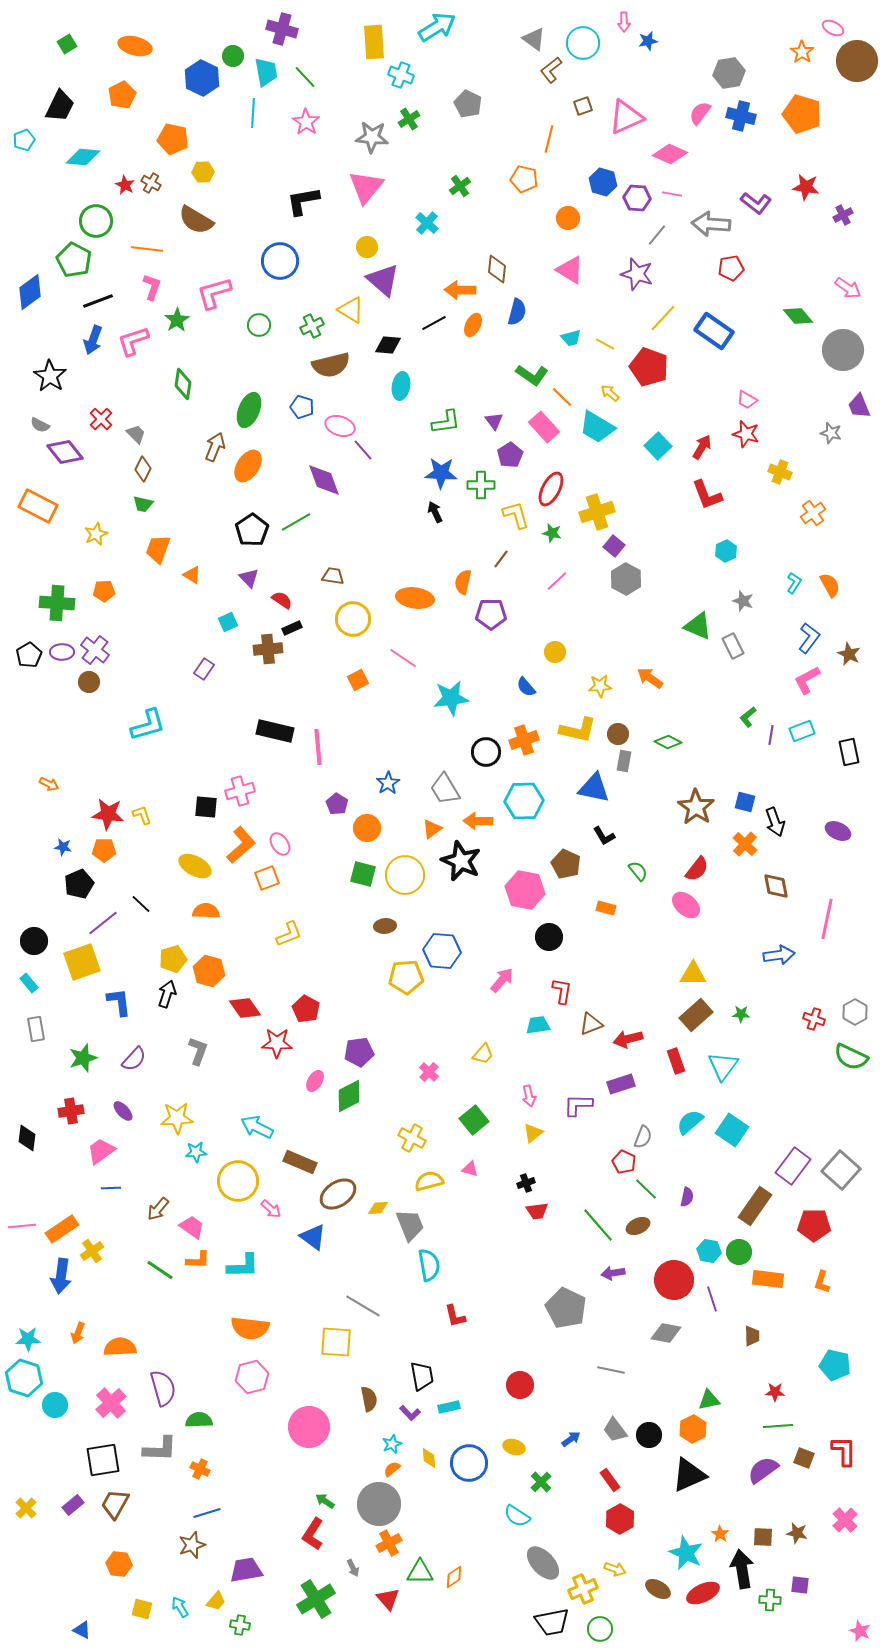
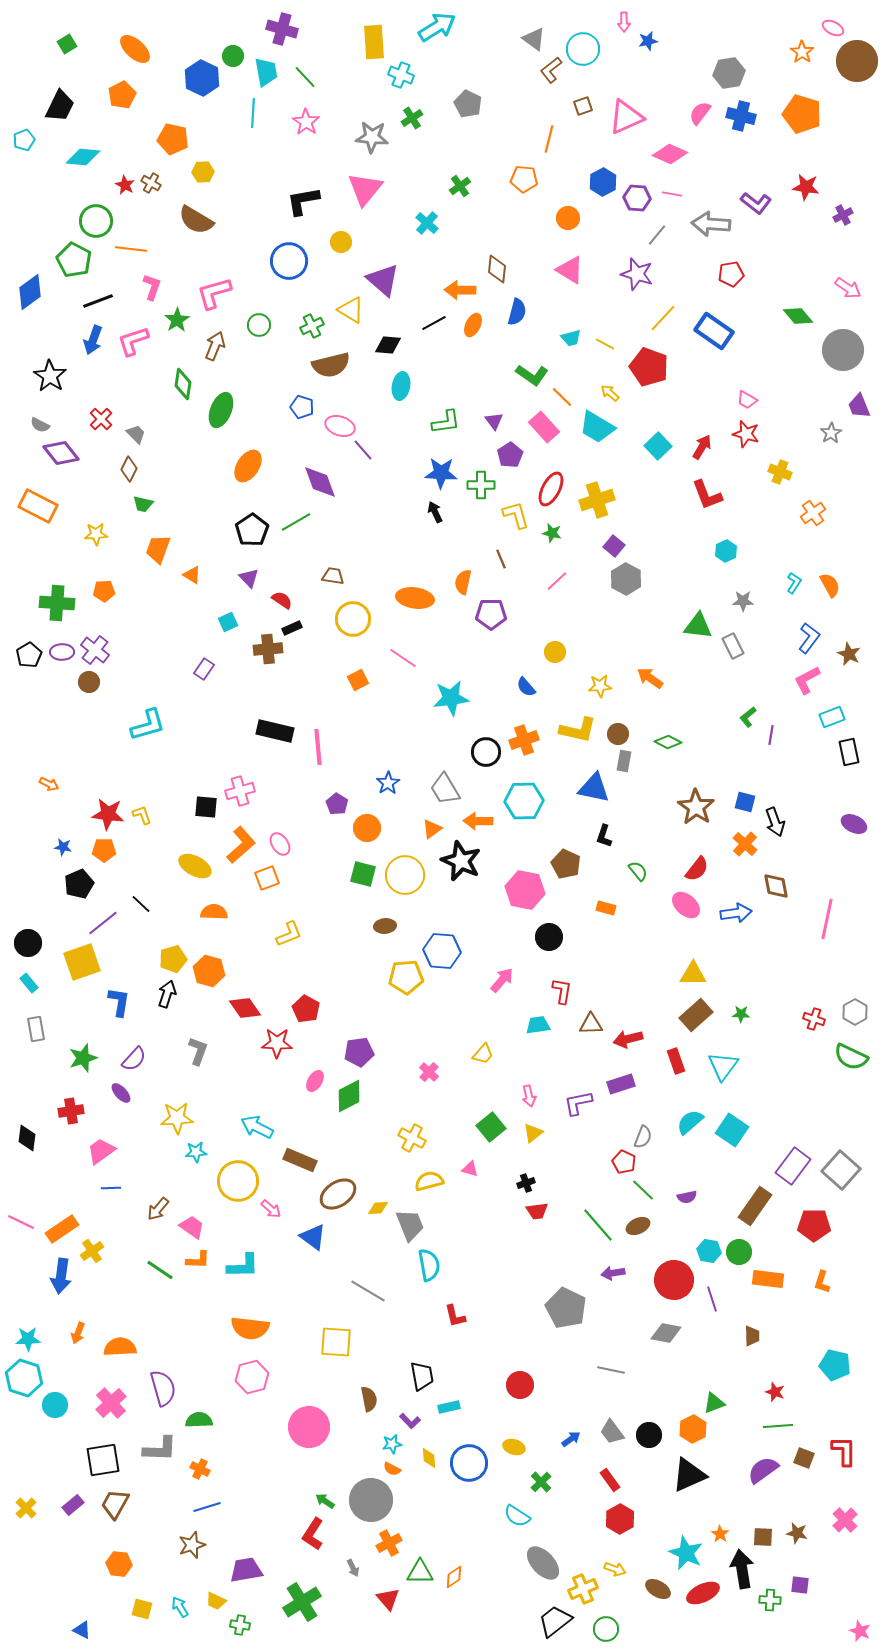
cyan circle at (583, 43): moved 6 px down
orange ellipse at (135, 46): moved 3 px down; rotated 28 degrees clockwise
green cross at (409, 119): moved 3 px right, 1 px up
orange pentagon at (524, 179): rotated 8 degrees counterclockwise
blue hexagon at (603, 182): rotated 16 degrees clockwise
pink triangle at (366, 187): moved 1 px left, 2 px down
yellow circle at (367, 247): moved 26 px left, 5 px up
orange line at (147, 249): moved 16 px left
blue circle at (280, 261): moved 9 px right
red pentagon at (731, 268): moved 6 px down
green ellipse at (249, 410): moved 28 px left
gray star at (831, 433): rotated 25 degrees clockwise
brown arrow at (215, 447): moved 101 px up
purple diamond at (65, 452): moved 4 px left, 1 px down
brown diamond at (143, 469): moved 14 px left
purple diamond at (324, 480): moved 4 px left, 2 px down
yellow cross at (597, 512): moved 12 px up
yellow star at (96, 534): rotated 20 degrees clockwise
brown line at (501, 559): rotated 60 degrees counterclockwise
gray star at (743, 601): rotated 20 degrees counterclockwise
green triangle at (698, 626): rotated 16 degrees counterclockwise
cyan rectangle at (802, 731): moved 30 px right, 14 px up
purple ellipse at (838, 831): moved 16 px right, 7 px up
black L-shape at (604, 836): rotated 50 degrees clockwise
orange semicircle at (206, 911): moved 8 px right, 1 px down
black circle at (34, 941): moved 6 px left, 2 px down
blue arrow at (779, 955): moved 43 px left, 42 px up
blue L-shape at (119, 1002): rotated 16 degrees clockwise
brown triangle at (591, 1024): rotated 20 degrees clockwise
purple L-shape at (578, 1105): moved 2 px up; rotated 12 degrees counterclockwise
purple ellipse at (123, 1111): moved 2 px left, 18 px up
green square at (474, 1120): moved 17 px right, 7 px down
brown rectangle at (300, 1162): moved 2 px up
green line at (646, 1189): moved 3 px left, 1 px down
purple semicircle at (687, 1197): rotated 66 degrees clockwise
pink line at (22, 1226): moved 1 px left, 4 px up; rotated 32 degrees clockwise
gray line at (363, 1306): moved 5 px right, 15 px up
red star at (775, 1392): rotated 18 degrees clockwise
green triangle at (709, 1400): moved 5 px right, 3 px down; rotated 10 degrees counterclockwise
purple L-shape at (410, 1413): moved 8 px down
gray trapezoid at (615, 1430): moved 3 px left, 2 px down
cyan star at (392, 1444): rotated 12 degrees clockwise
orange semicircle at (392, 1469): rotated 114 degrees counterclockwise
gray circle at (379, 1504): moved 8 px left, 4 px up
blue line at (207, 1513): moved 6 px up
green cross at (316, 1599): moved 14 px left, 3 px down
yellow trapezoid at (216, 1601): rotated 75 degrees clockwise
black trapezoid at (552, 1622): moved 3 px right, 1 px up; rotated 153 degrees clockwise
green circle at (600, 1629): moved 6 px right
